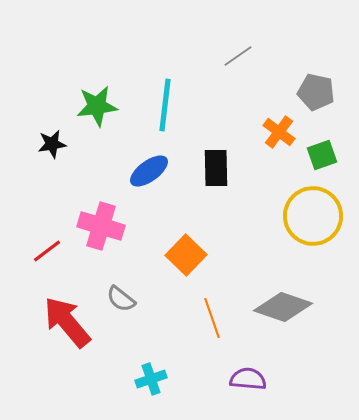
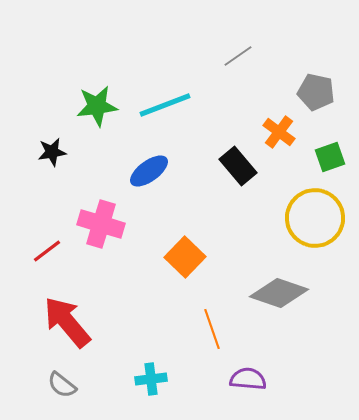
cyan line: rotated 62 degrees clockwise
black star: moved 8 px down
green square: moved 8 px right, 2 px down
black rectangle: moved 22 px right, 2 px up; rotated 39 degrees counterclockwise
yellow circle: moved 2 px right, 2 px down
pink cross: moved 2 px up
orange square: moved 1 px left, 2 px down
gray semicircle: moved 59 px left, 86 px down
gray diamond: moved 4 px left, 14 px up
orange line: moved 11 px down
cyan cross: rotated 12 degrees clockwise
